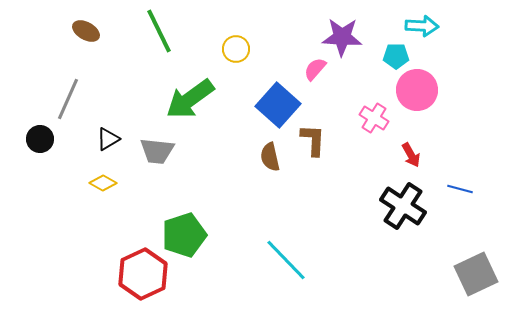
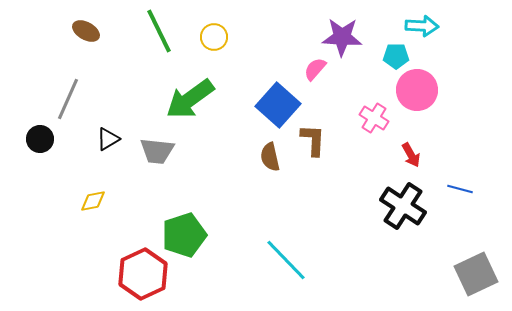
yellow circle: moved 22 px left, 12 px up
yellow diamond: moved 10 px left, 18 px down; rotated 40 degrees counterclockwise
